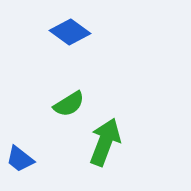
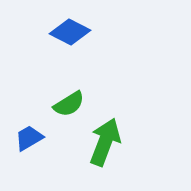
blue diamond: rotated 9 degrees counterclockwise
blue trapezoid: moved 9 px right, 21 px up; rotated 112 degrees clockwise
